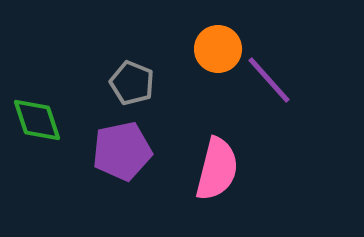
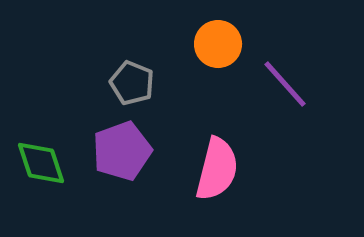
orange circle: moved 5 px up
purple line: moved 16 px right, 4 px down
green diamond: moved 4 px right, 43 px down
purple pentagon: rotated 8 degrees counterclockwise
